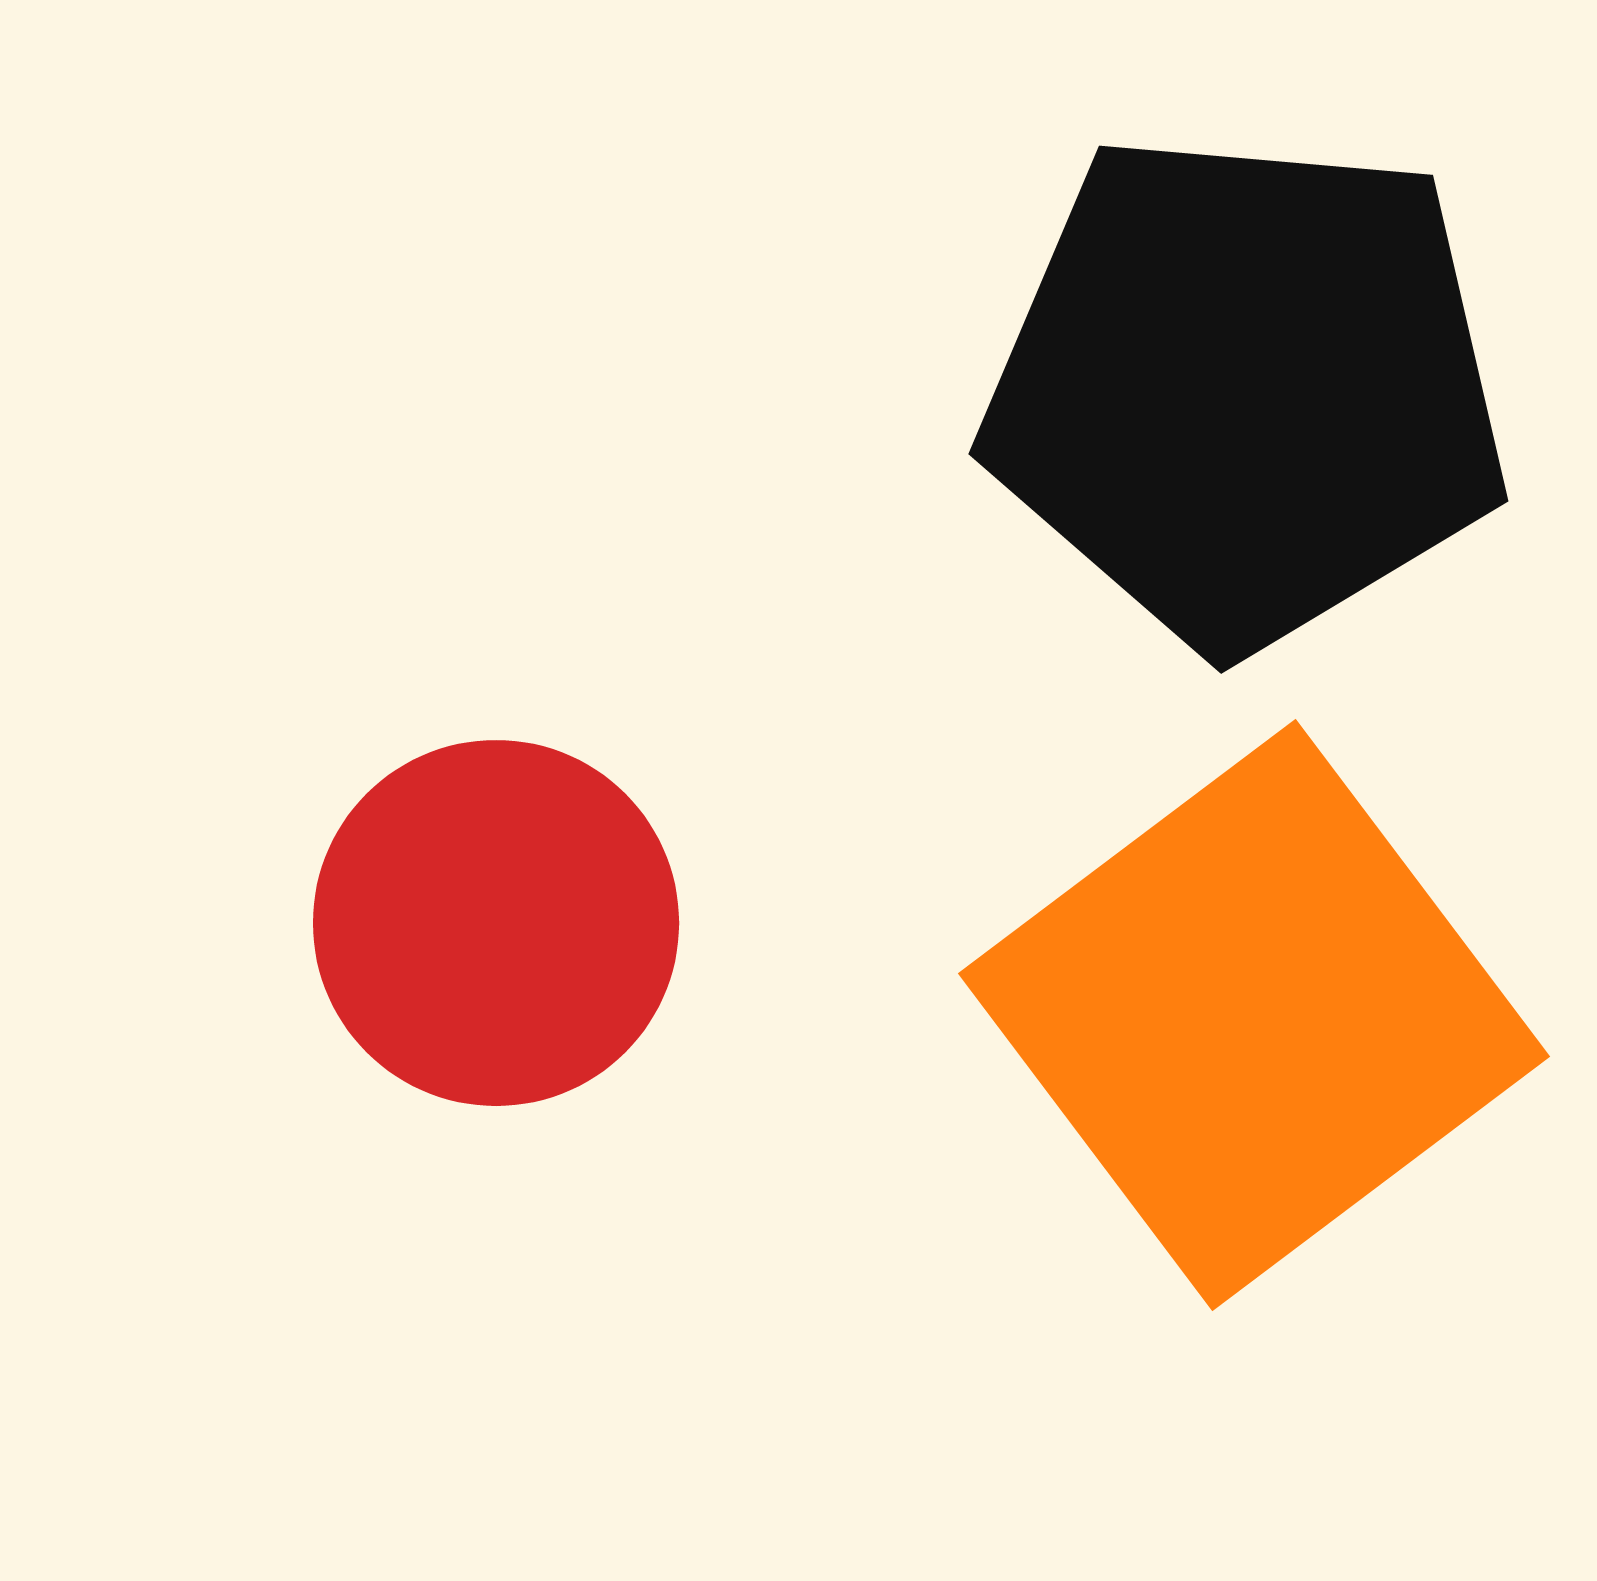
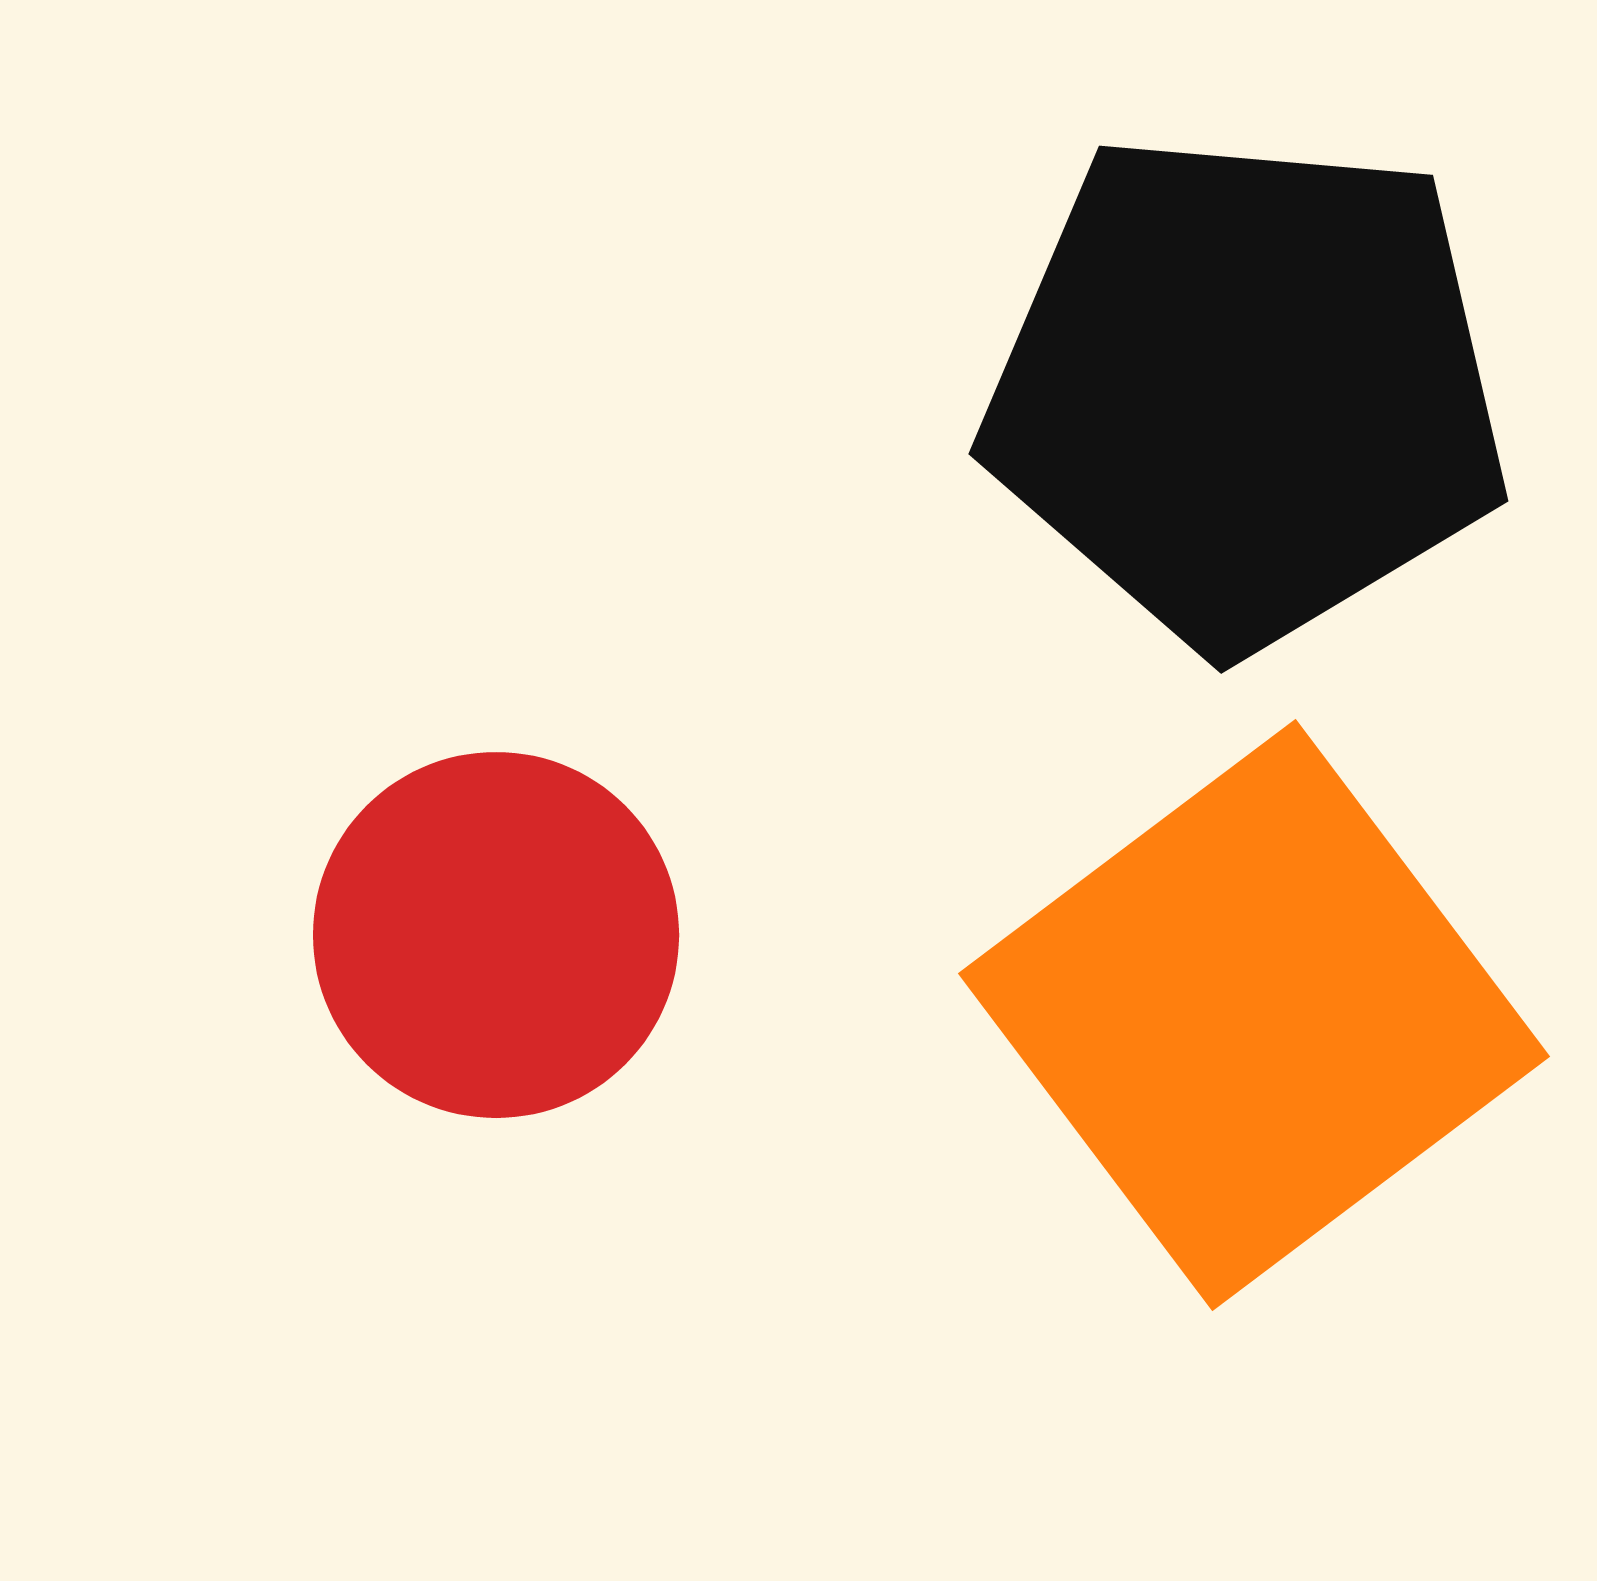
red circle: moved 12 px down
